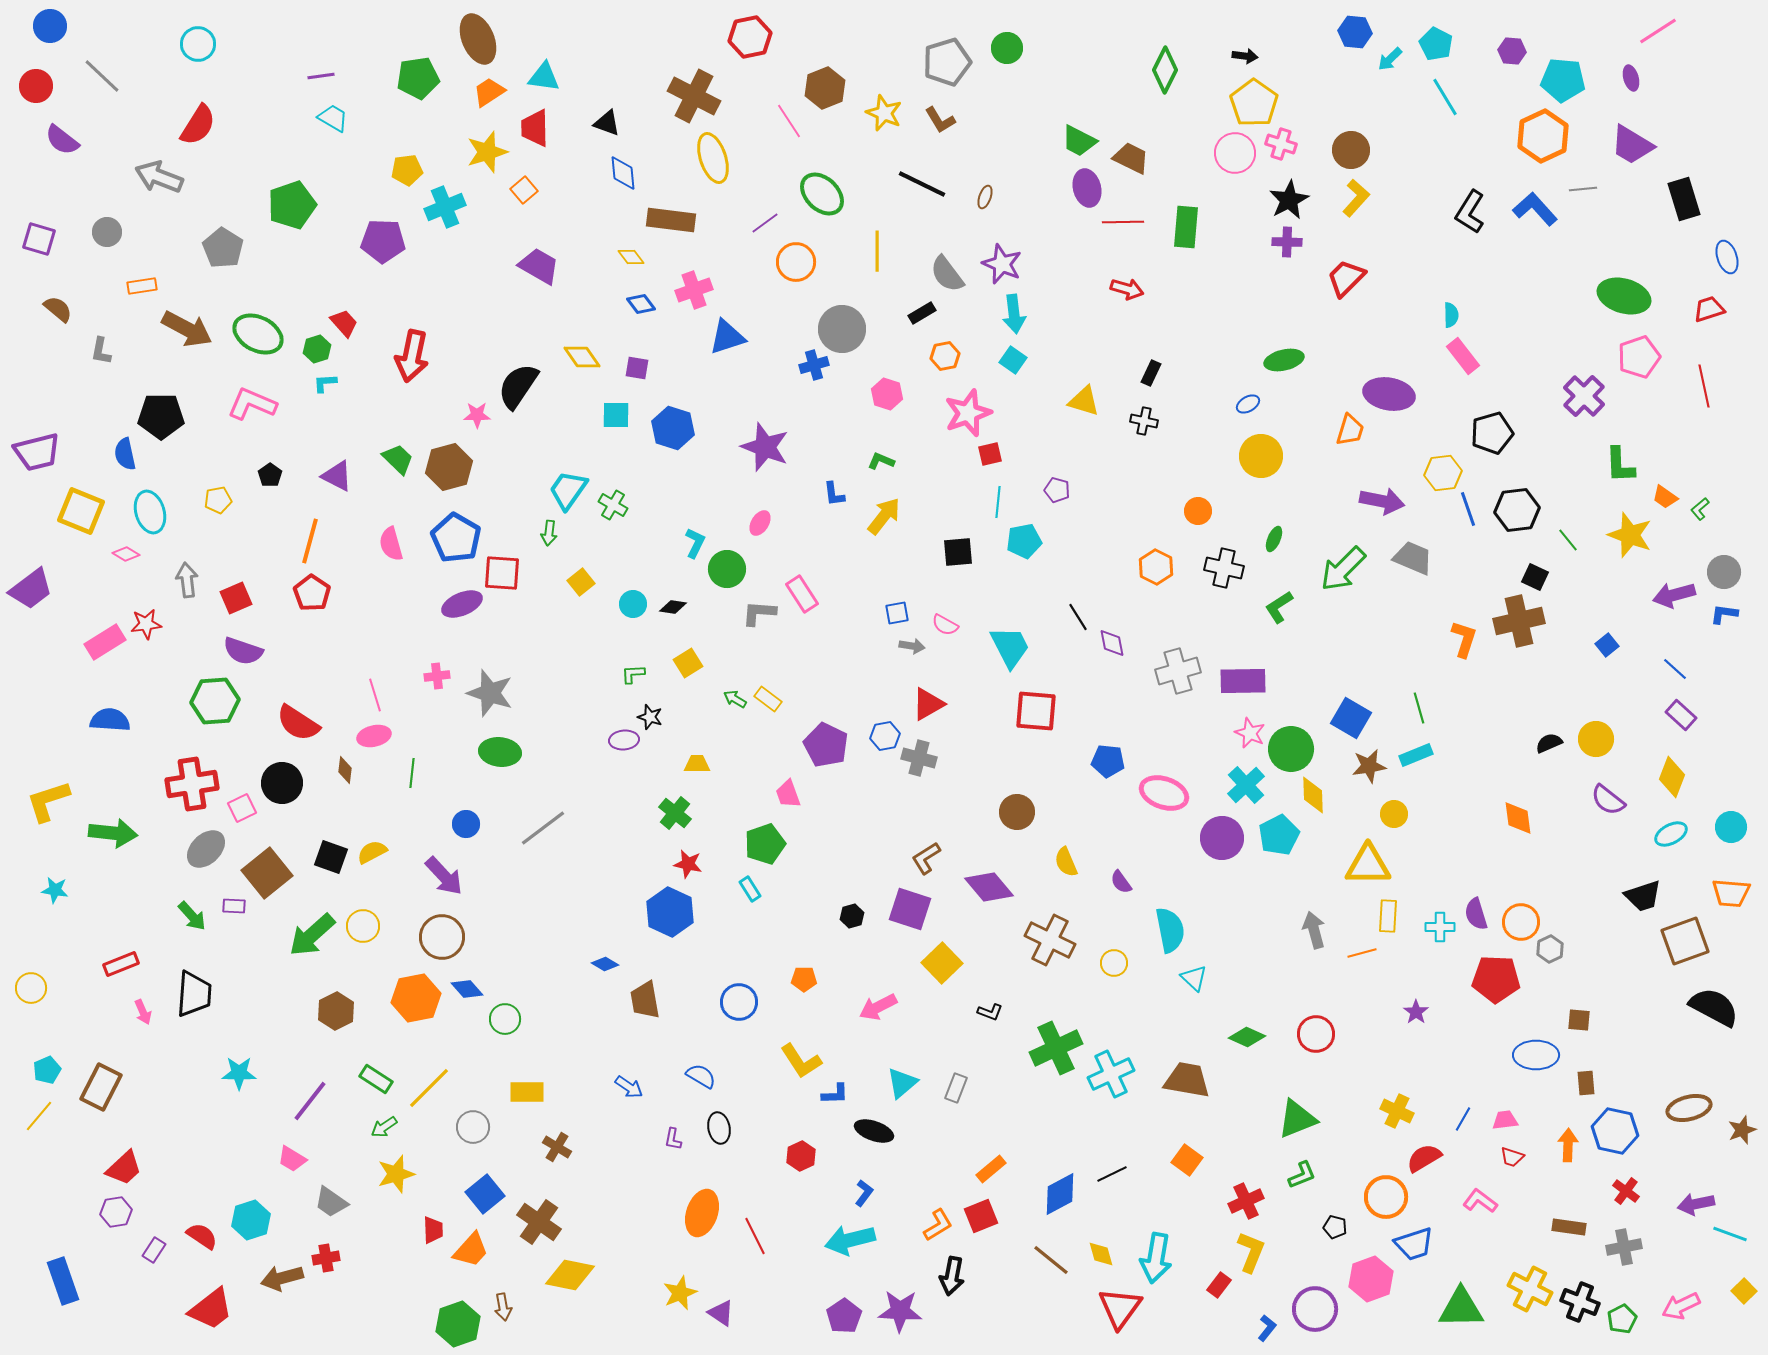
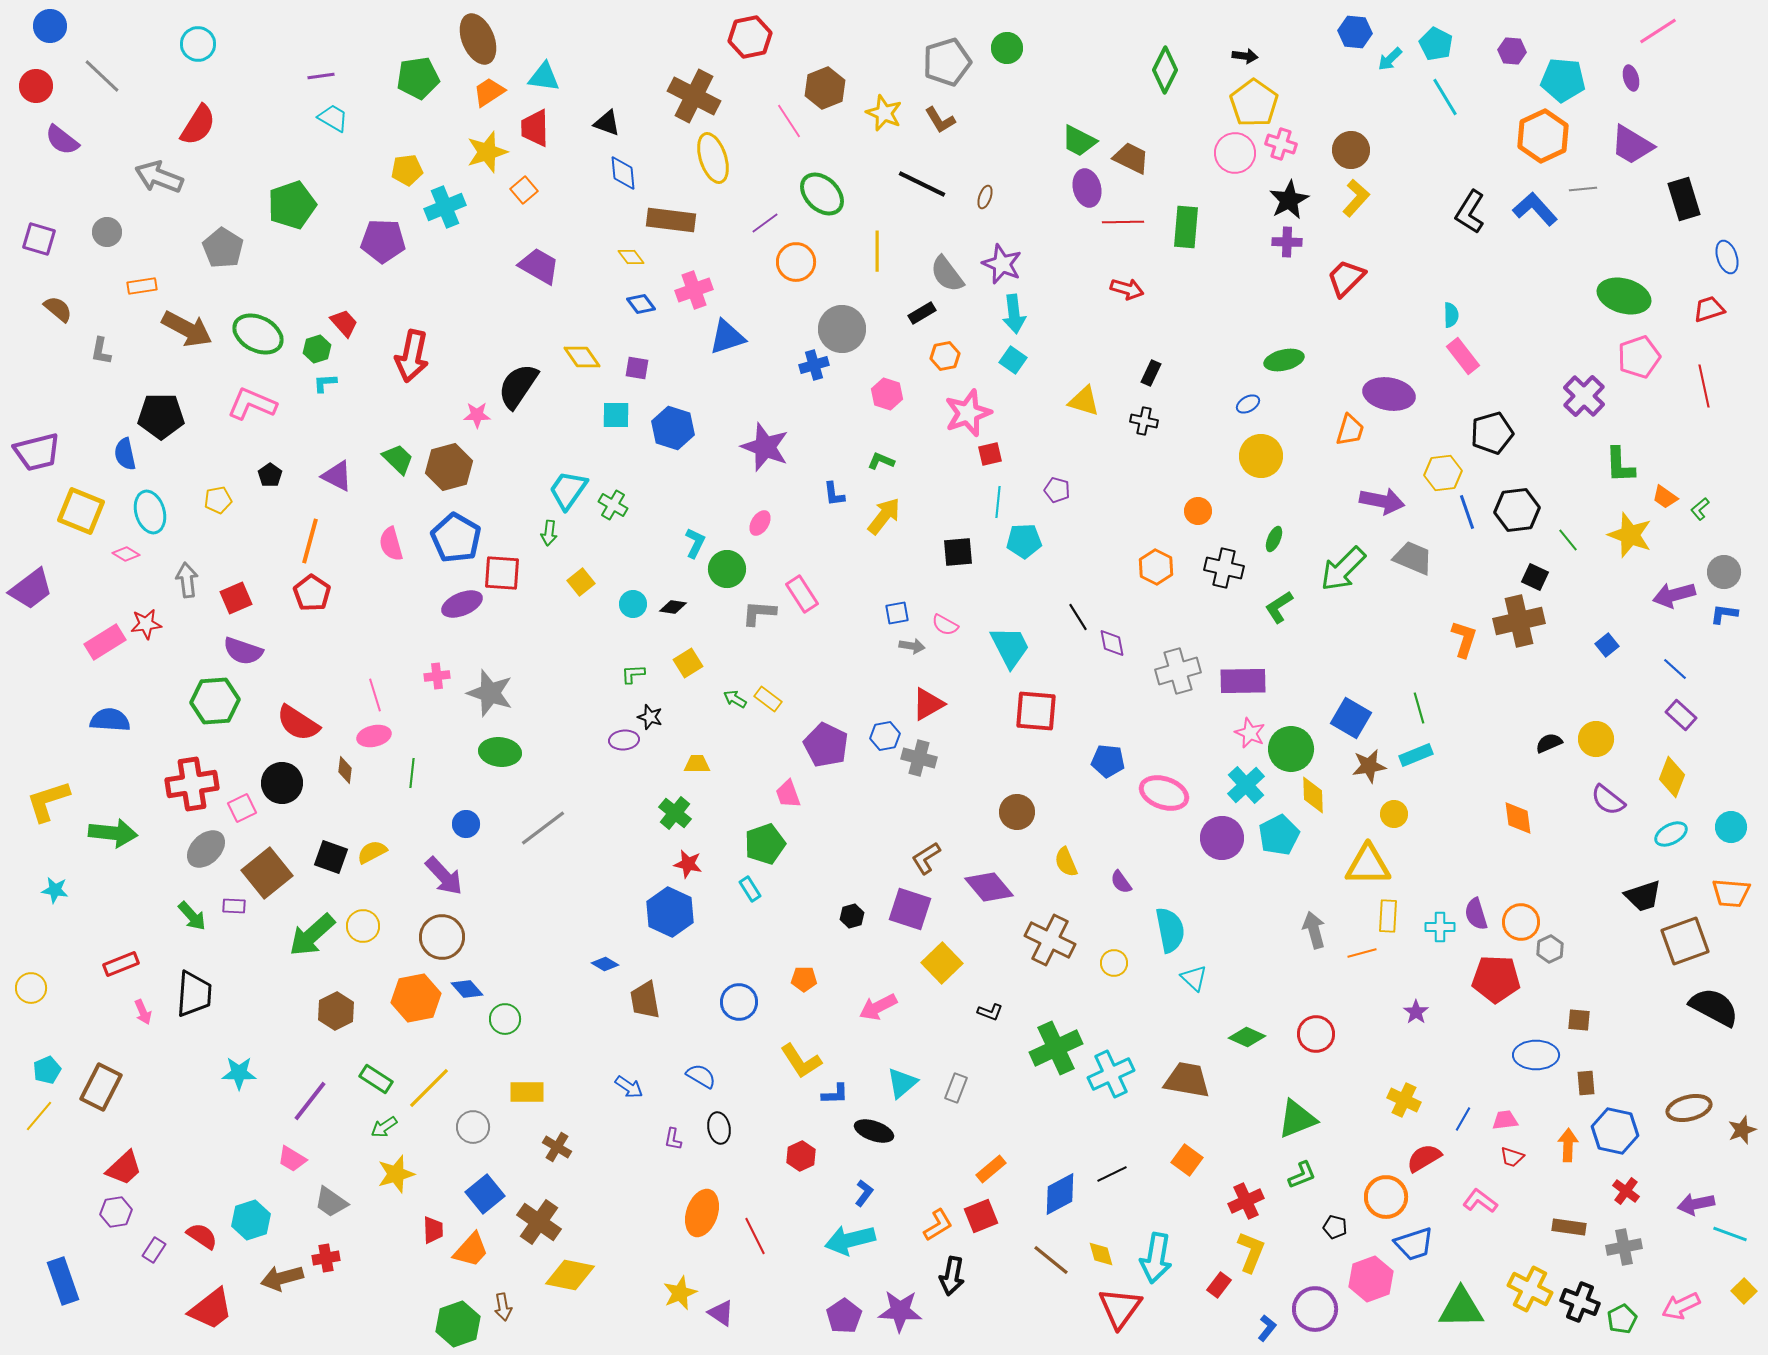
blue line at (1468, 509): moved 1 px left, 3 px down
cyan pentagon at (1024, 541): rotated 8 degrees clockwise
yellow cross at (1397, 1111): moved 7 px right, 11 px up
